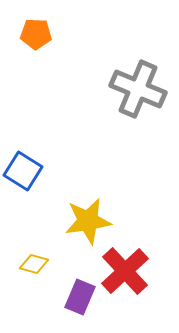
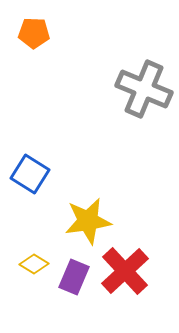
orange pentagon: moved 2 px left, 1 px up
gray cross: moved 6 px right
blue square: moved 7 px right, 3 px down
yellow diamond: rotated 16 degrees clockwise
purple rectangle: moved 6 px left, 20 px up
